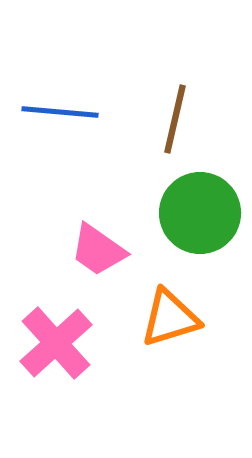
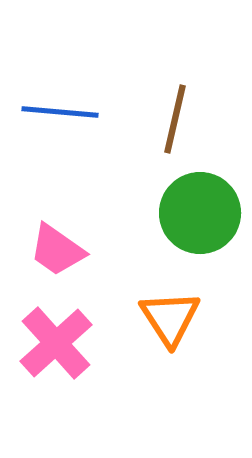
pink trapezoid: moved 41 px left
orange triangle: rotated 46 degrees counterclockwise
